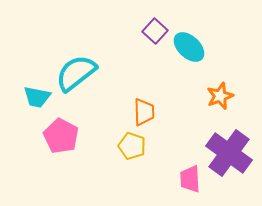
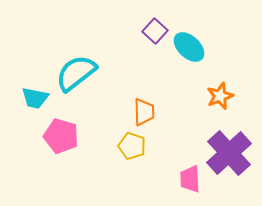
cyan trapezoid: moved 2 px left, 1 px down
pink pentagon: rotated 12 degrees counterclockwise
purple cross: rotated 12 degrees clockwise
